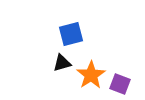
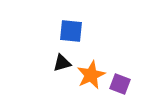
blue square: moved 3 px up; rotated 20 degrees clockwise
orange star: rotated 8 degrees clockwise
